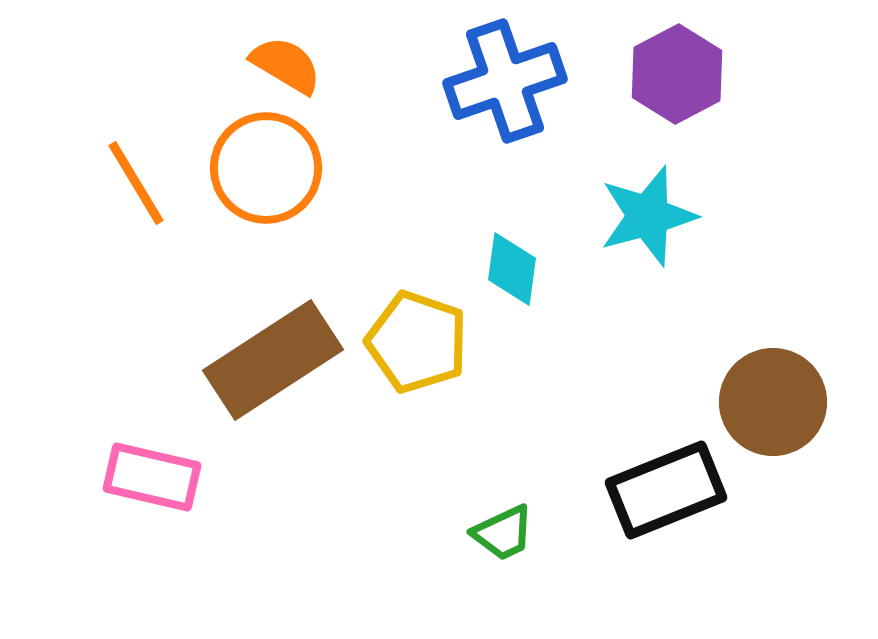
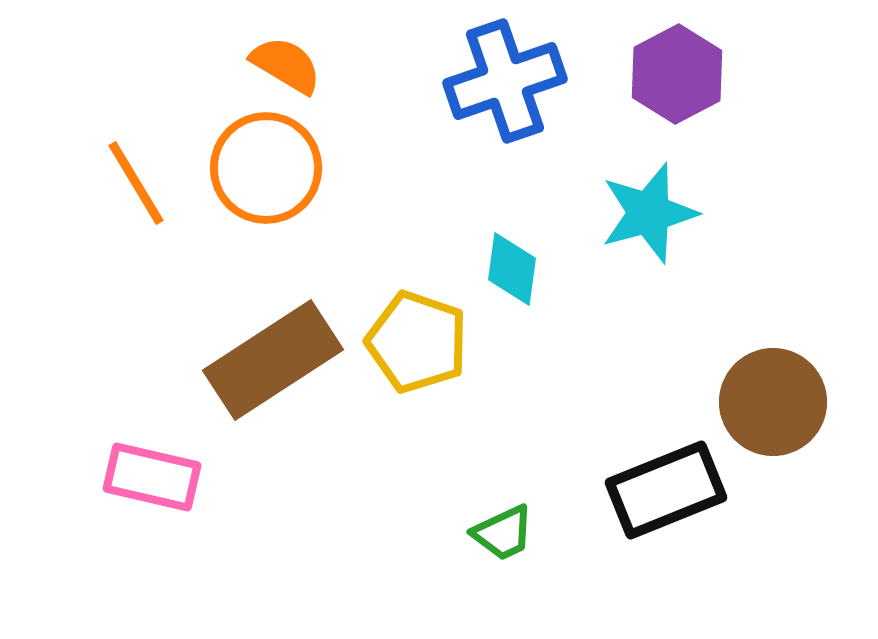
cyan star: moved 1 px right, 3 px up
